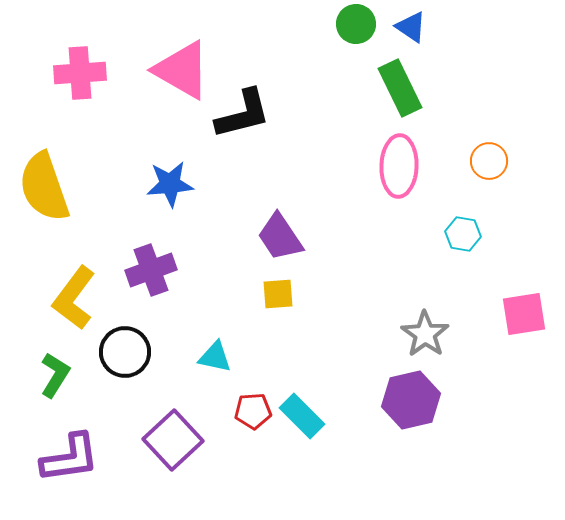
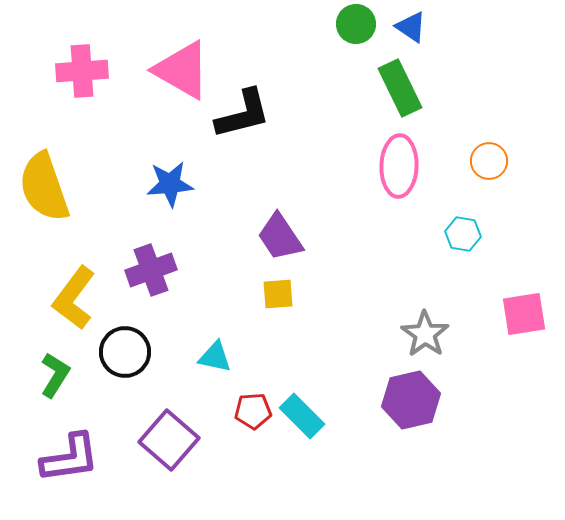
pink cross: moved 2 px right, 2 px up
purple square: moved 4 px left; rotated 6 degrees counterclockwise
